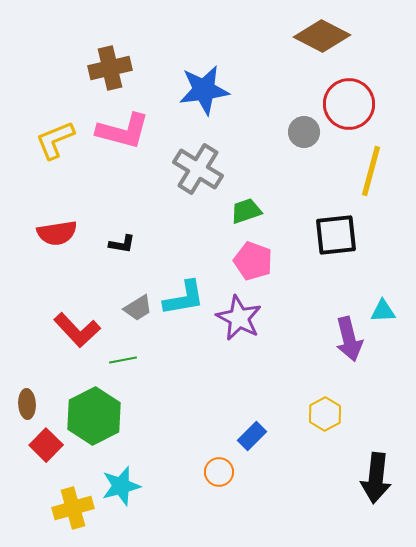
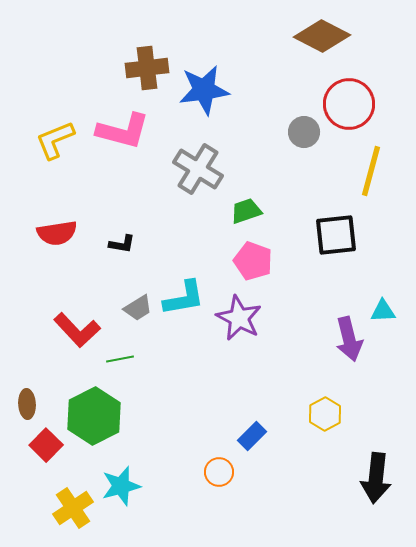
brown cross: moved 37 px right; rotated 6 degrees clockwise
green line: moved 3 px left, 1 px up
yellow cross: rotated 18 degrees counterclockwise
